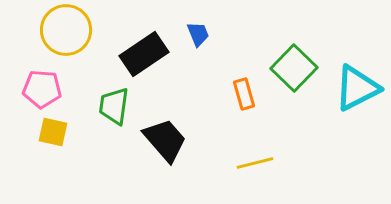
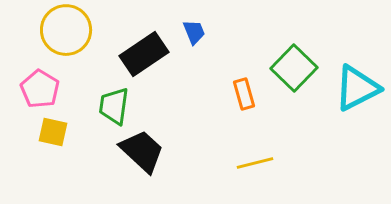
blue trapezoid: moved 4 px left, 2 px up
pink pentagon: moved 2 px left; rotated 27 degrees clockwise
black trapezoid: moved 23 px left, 11 px down; rotated 6 degrees counterclockwise
